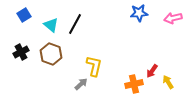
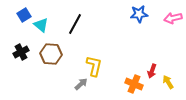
blue star: moved 1 px down
cyan triangle: moved 10 px left
brown hexagon: rotated 15 degrees counterclockwise
red arrow: rotated 16 degrees counterclockwise
orange cross: rotated 36 degrees clockwise
